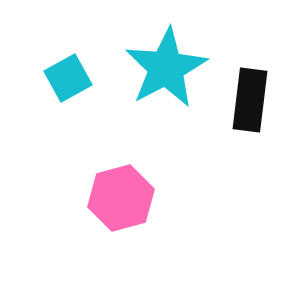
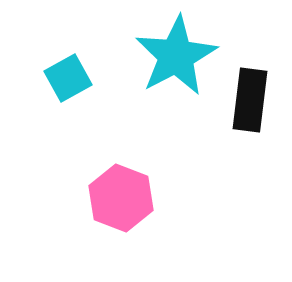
cyan star: moved 10 px right, 12 px up
pink hexagon: rotated 24 degrees counterclockwise
